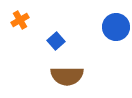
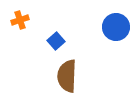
orange cross: rotated 12 degrees clockwise
brown semicircle: rotated 92 degrees clockwise
